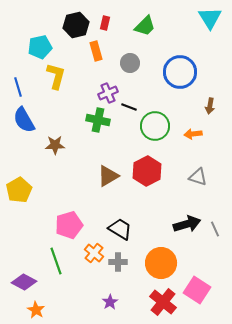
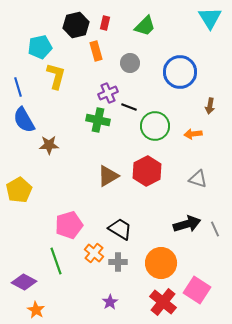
brown star: moved 6 px left
gray triangle: moved 2 px down
